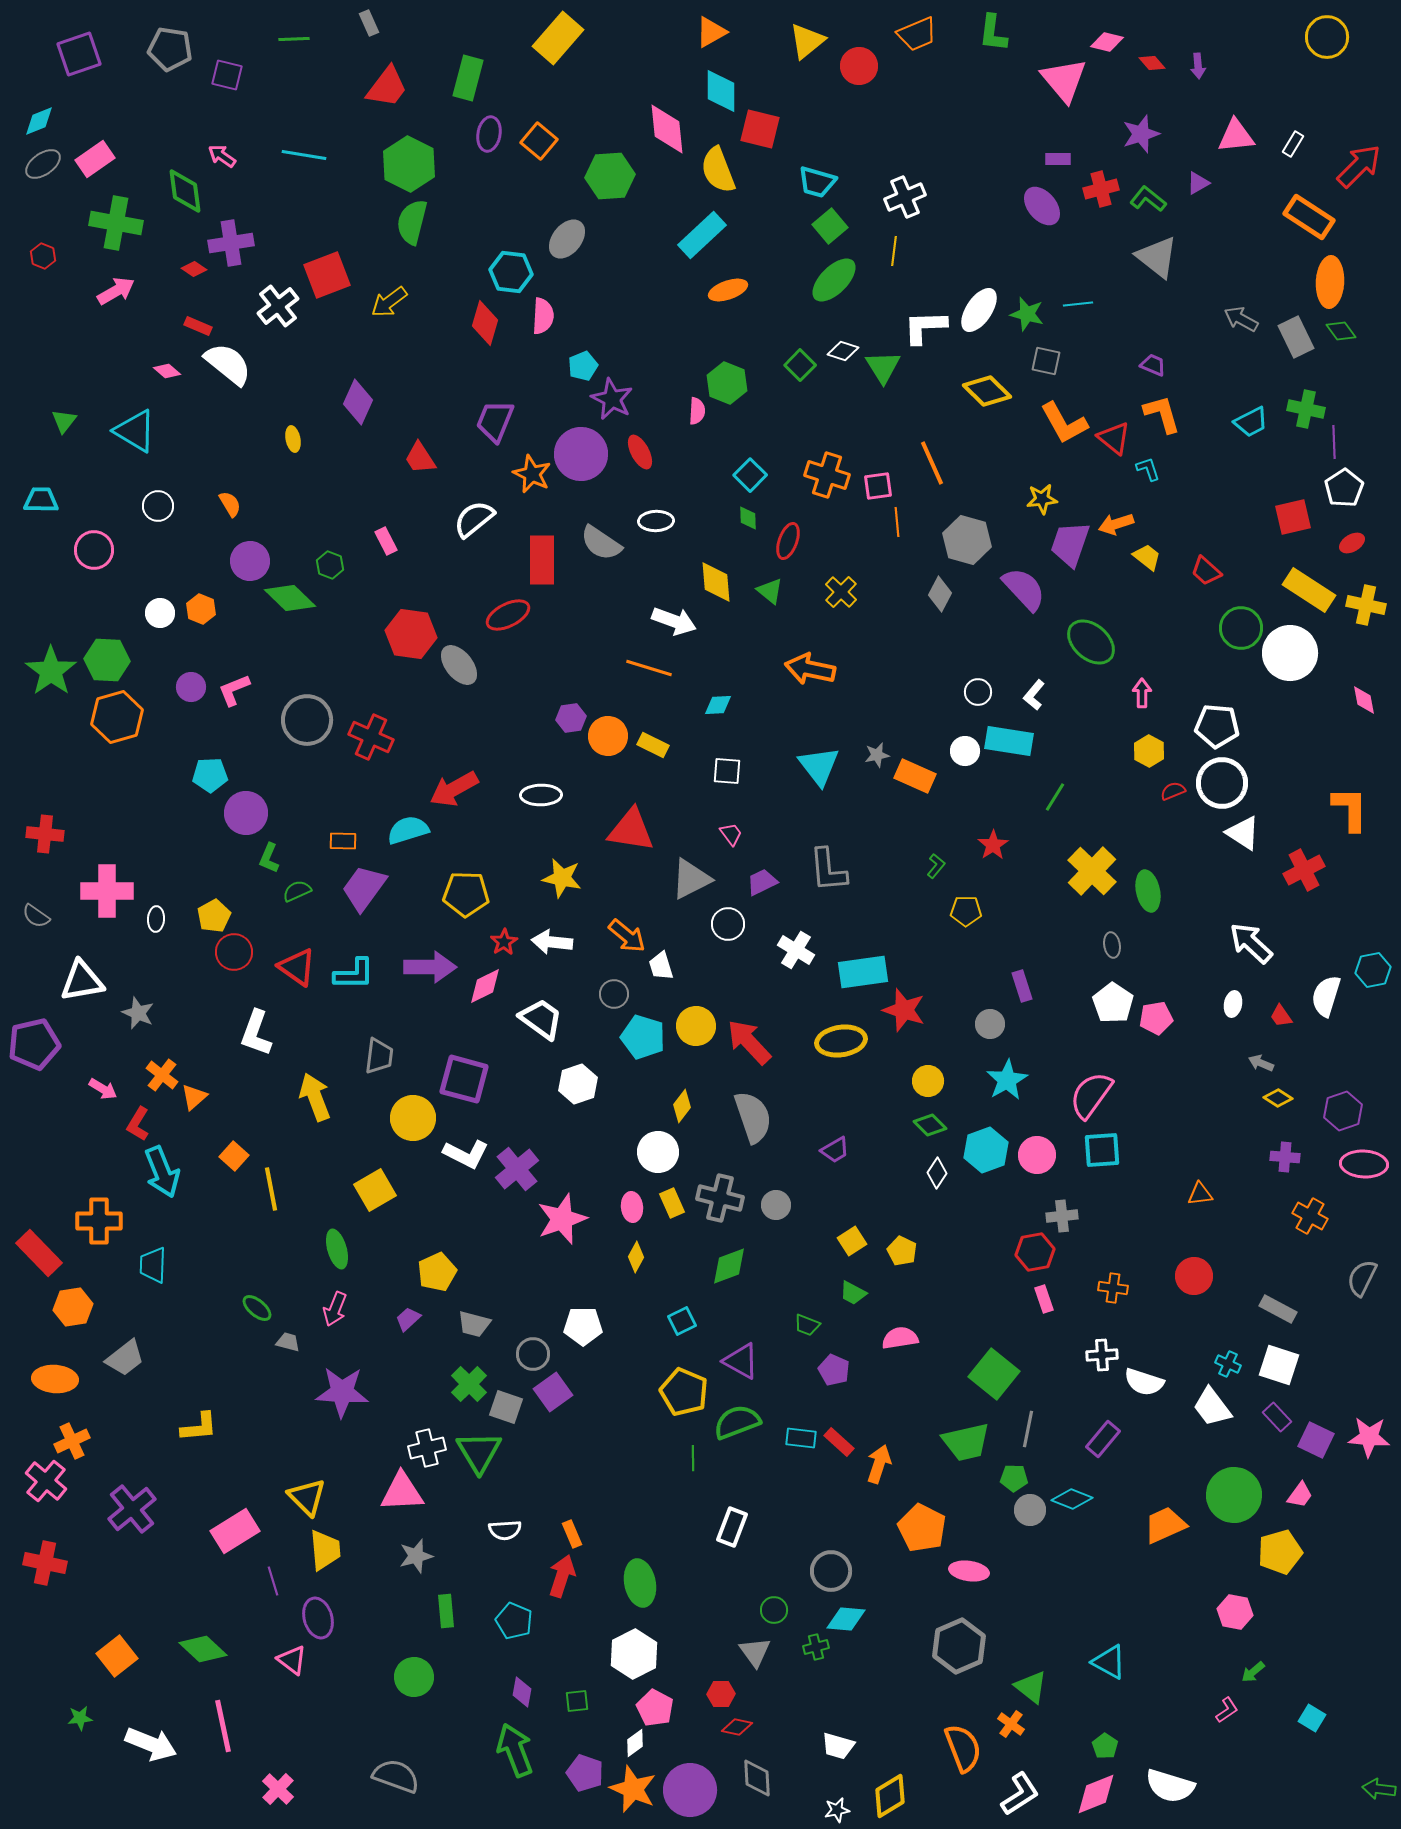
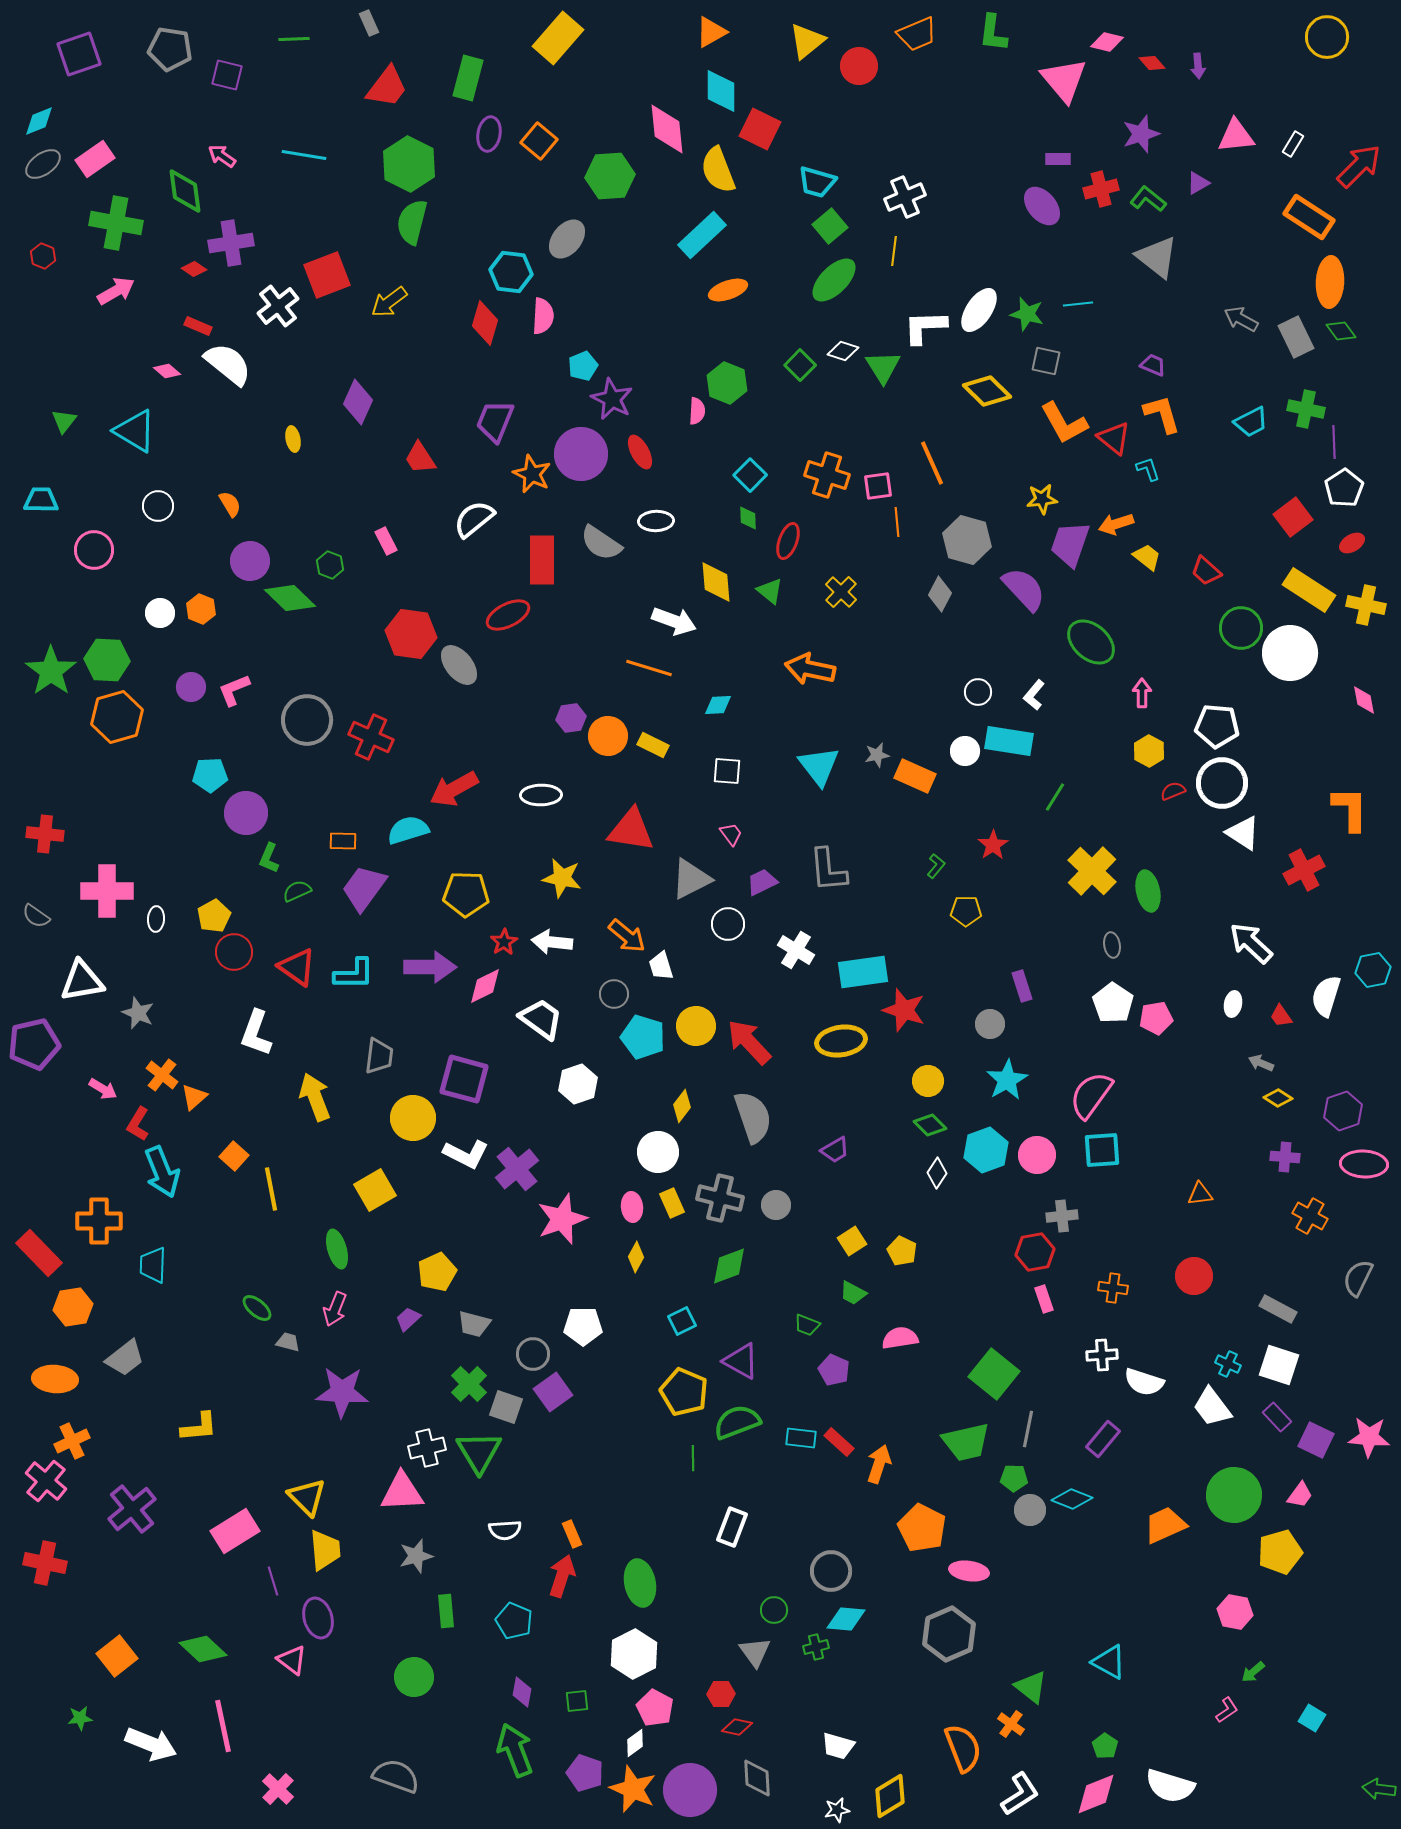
red square at (760, 129): rotated 12 degrees clockwise
red square at (1293, 517): rotated 24 degrees counterclockwise
gray semicircle at (1362, 1278): moved 4 px left
gray hexagon at (959, 1646): moved 10 px left, 12 px up
